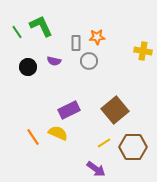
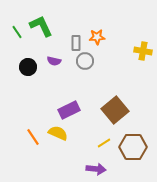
gray circle: moved 4 px left
purple arrow: rotated 30 degrees counterclockwise
